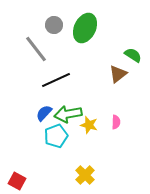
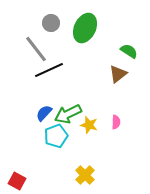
gray circle: moved 3 px left, 2 px up
green semicircle: moved 4 px left, 4 px up
black line: moved 7 px left, 10 px up
green arrow: rotated 16 degrees counterclockwise
